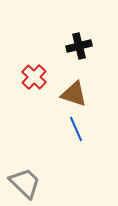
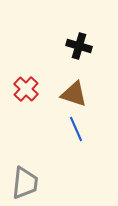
black cross: rotated 30 degrees clockwise
red cross: moved 8 px left, 12 px down
gray trapezoid: rotated 52 degrees clockwise
